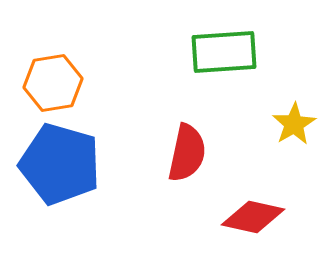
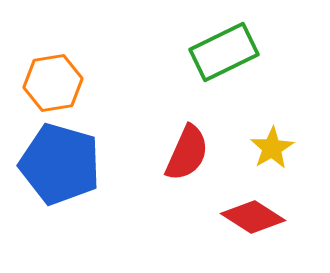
green rectangle: rotated 22 degrees counterclockwise
yellow star: moved 22 px left, 24 px down
red semicircle: rotated 12 degrees clockwise
red diamond: rotated 20 degrees clockwise
